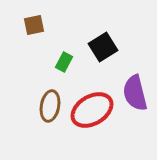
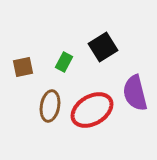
brown square: moved 11 px left, 42 px down
